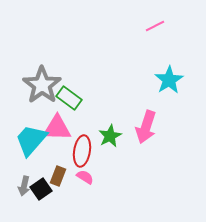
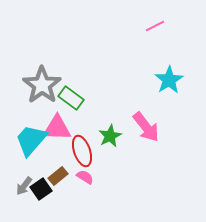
green rectangle: moved 2 px right
pink arrow: rotated 56 degrees counterclockwise
red ellipse: rotated 28 degrees counterclockwise
brown rectangle: rotated 30 degrees clockwise
gray arrow: rotated 24 degrees clockwise
